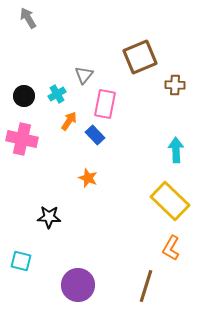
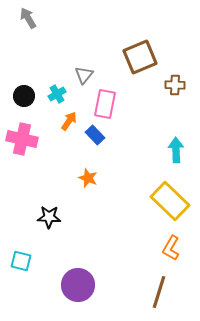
brown line: moved 13 px right, 6 px down
